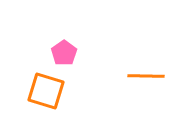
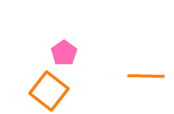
orange square: moved 3 px right; rotated 21 degrees clockwise
